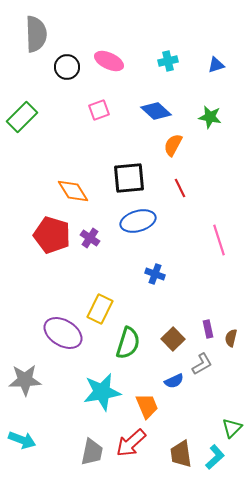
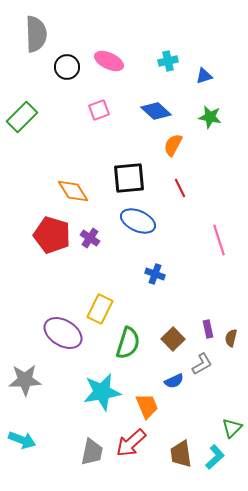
blue triangle: moved 12 px left, 11 px down
blue ellipse: rotated 40 degrees clockwise
